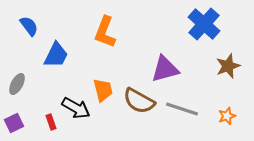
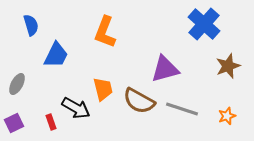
blue semicircle: moved 2 px right, 1 px up; rotated 20 degrees clockwise
orange trapezoid: moved 1 px up
